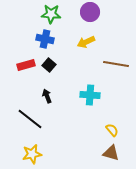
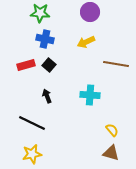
green star: moved 11 px left, 1 px up
black line: moved 2 px right, 4 px down; rotated 12 degrees counterclockwise
